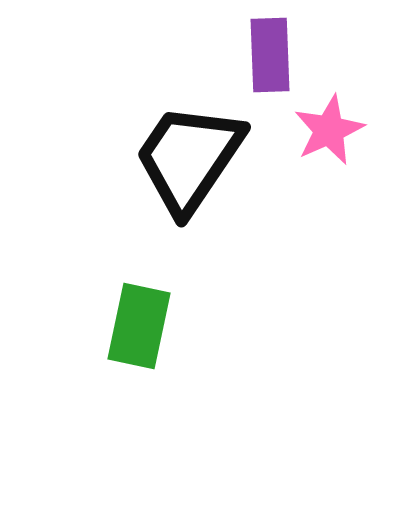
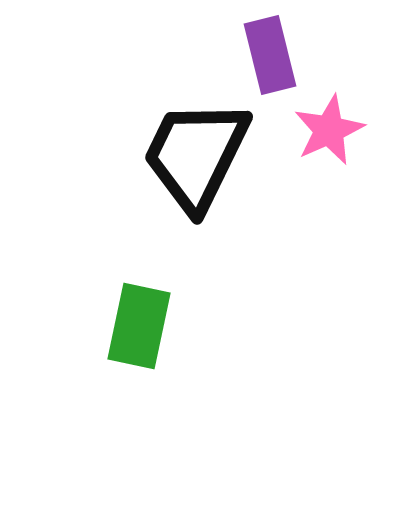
purple rectangle: rotated 12 degrees counterclockwise
black trapezoid: moved 7 px right, 3 px up; rotated 8 degrees counterclockwise
